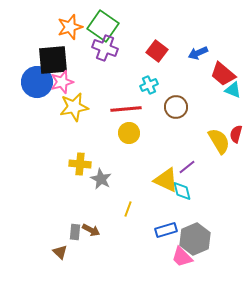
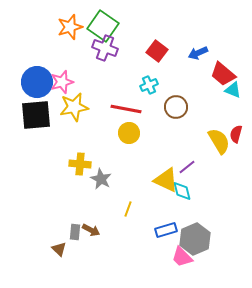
black square: moved 17 px left, 55 px down
red line: rotated 16 degrees clockwise
brown triangle: moved 1 px left, 3 px up
